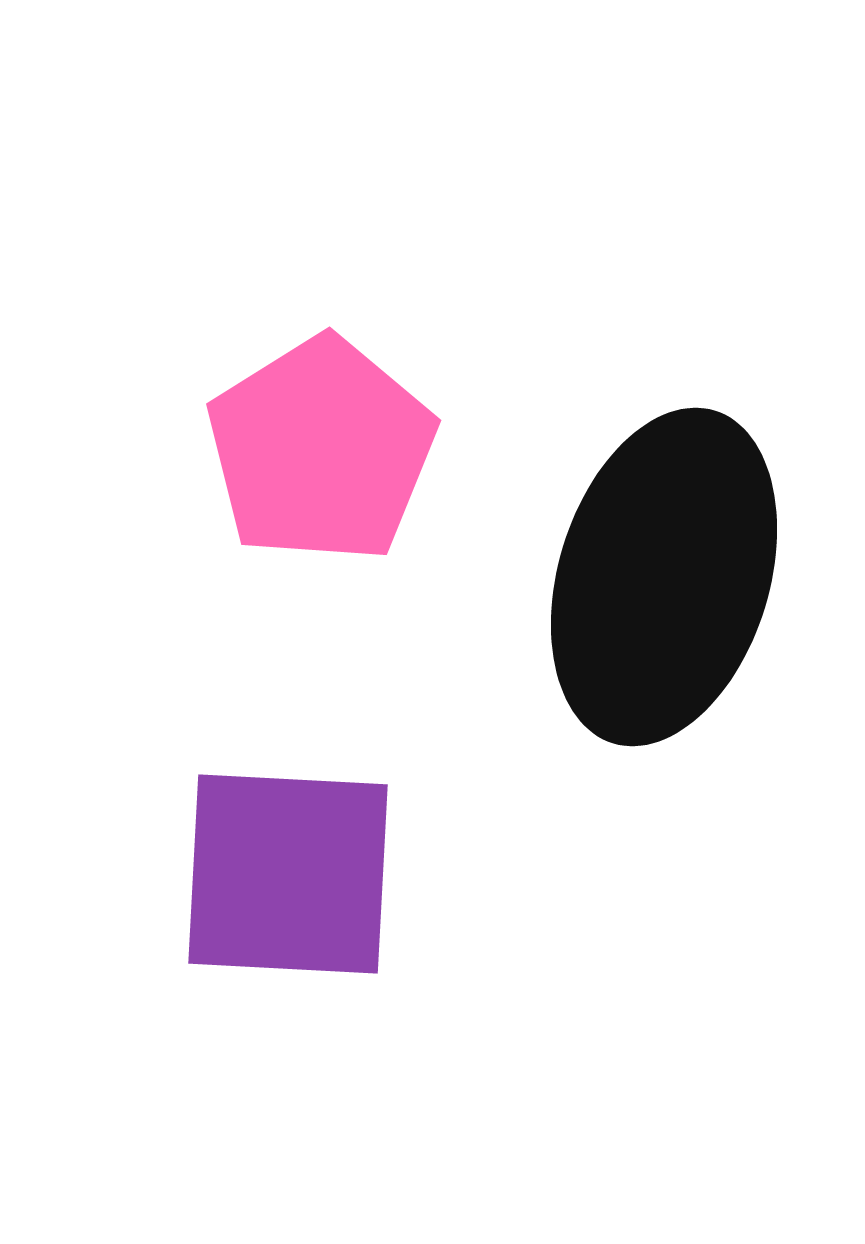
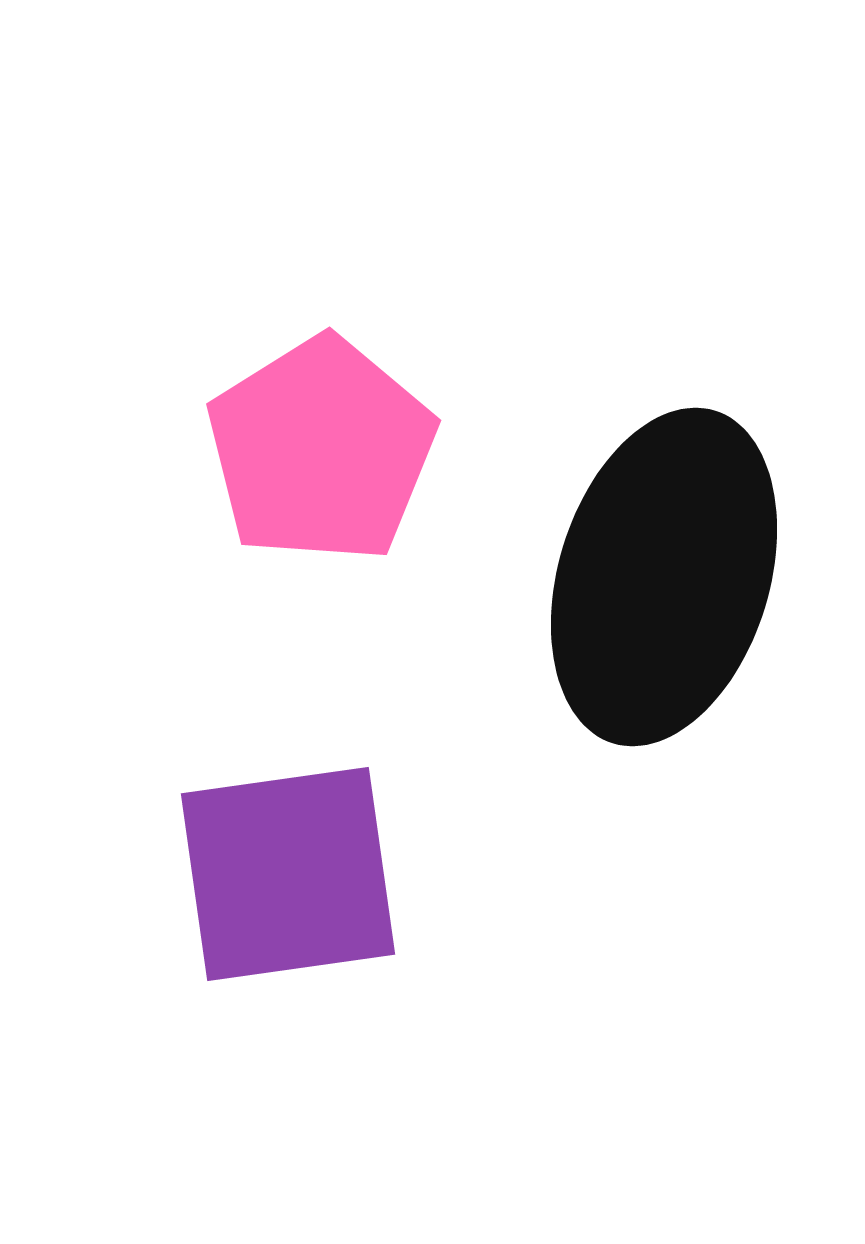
purple square: rotated 11 degrees counterclockwise
